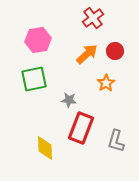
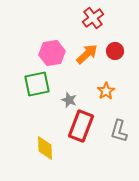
pink hexagon: moved 14 px right, 13 px down
green square: moved 3 px right, 5 px down
orange star: moved 8 px down
gray star: rotated 14 degrees clockwise
red rectangle: moved 2 px up
gray L-shape: moved 3 px right, 10 px up
